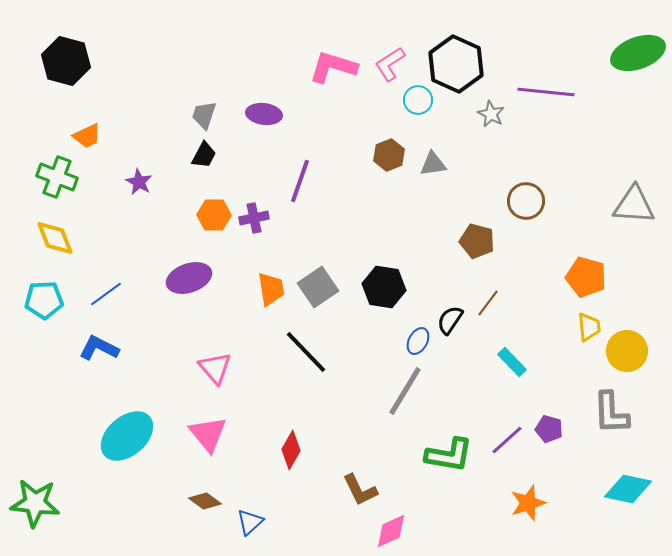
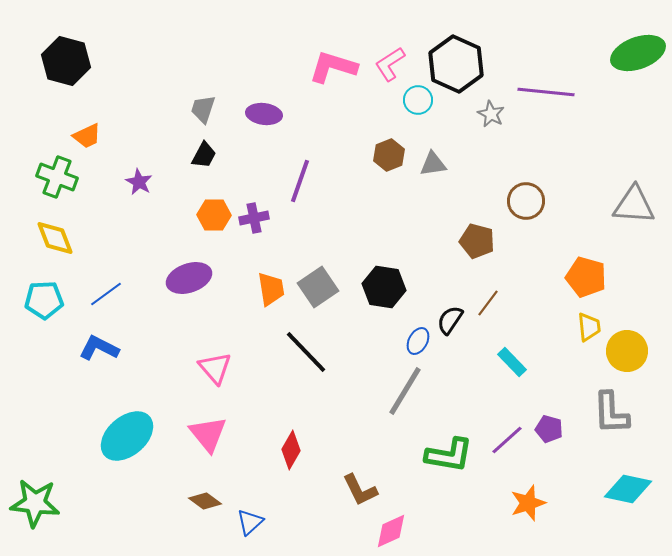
gray trapezoid at (204, 115): moved 1 px left, 6 px up
